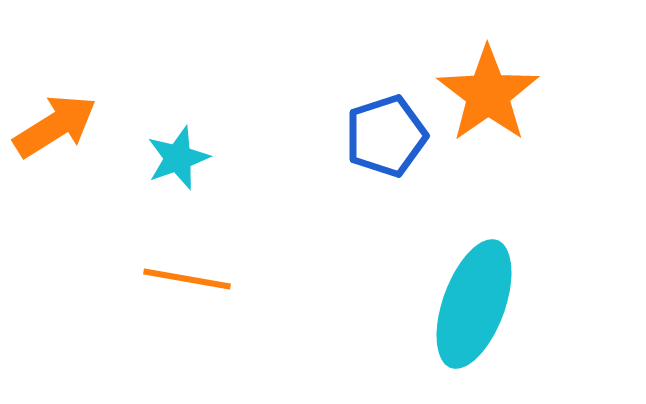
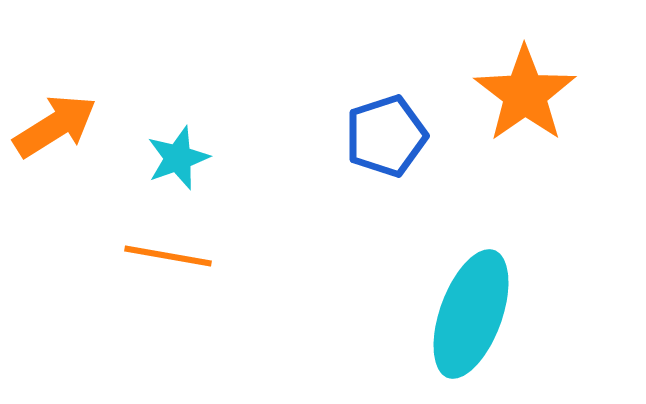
orange star: moved 37 px right
orange line: moved 19 px left, 23 px up
cyan ellipse: moved 3 px left, 10 px down
